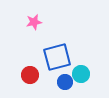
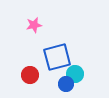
pink star: moved 3 px down
cyan circle: moved 6 px left
blue circle: moved 1 px right, 2 px down
